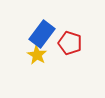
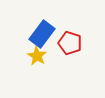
yellow star: moved 1 px down
